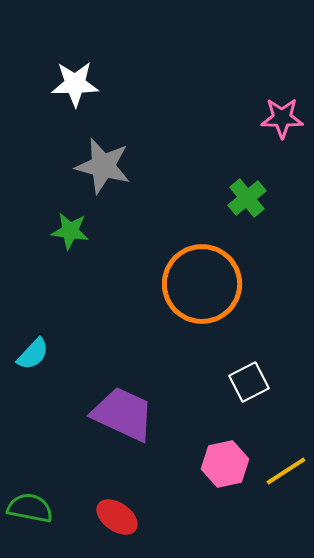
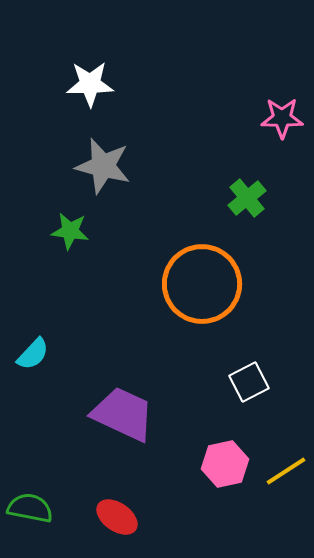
white star: moved 15 px right
